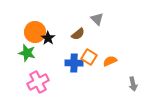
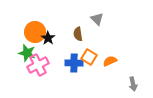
brown semicircle: rotated 120 degrees clockwise
pink cross: moved 17 px up
